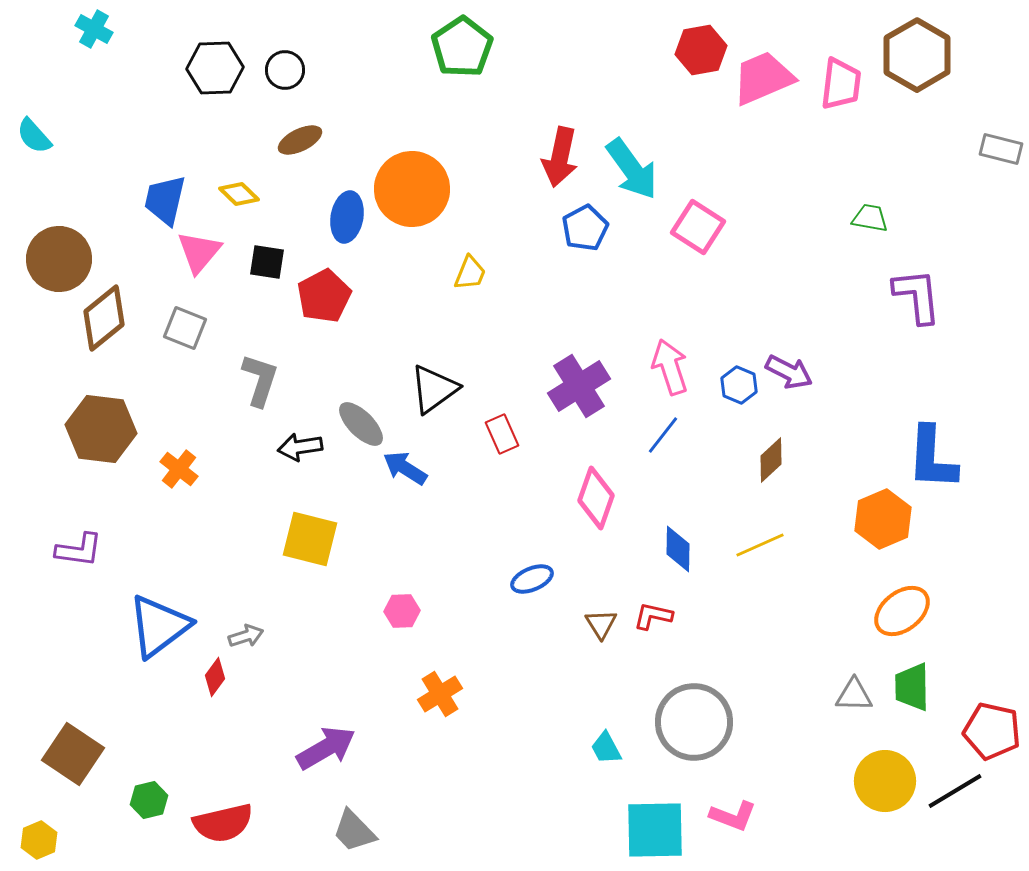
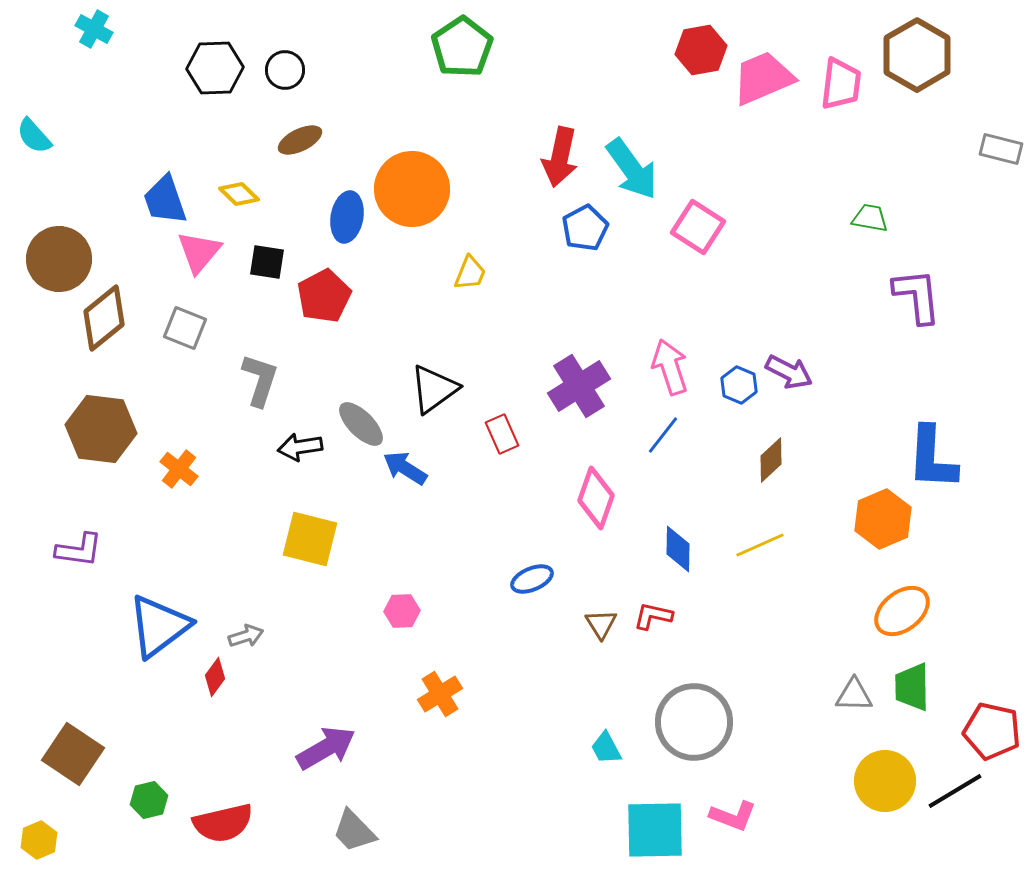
blue trapezoid at (165, 200): rotated 32 degrees counterclockwise
